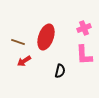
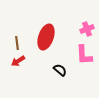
pink cross: moved 3 px right, 1 px down
brown line: moved 1 px left, 1 px down; rotated 64 degrees clockwise
red arrow: moved 6 px left
black semicircle: moved 1 px up; rotated 64 degrees counterclockwise
